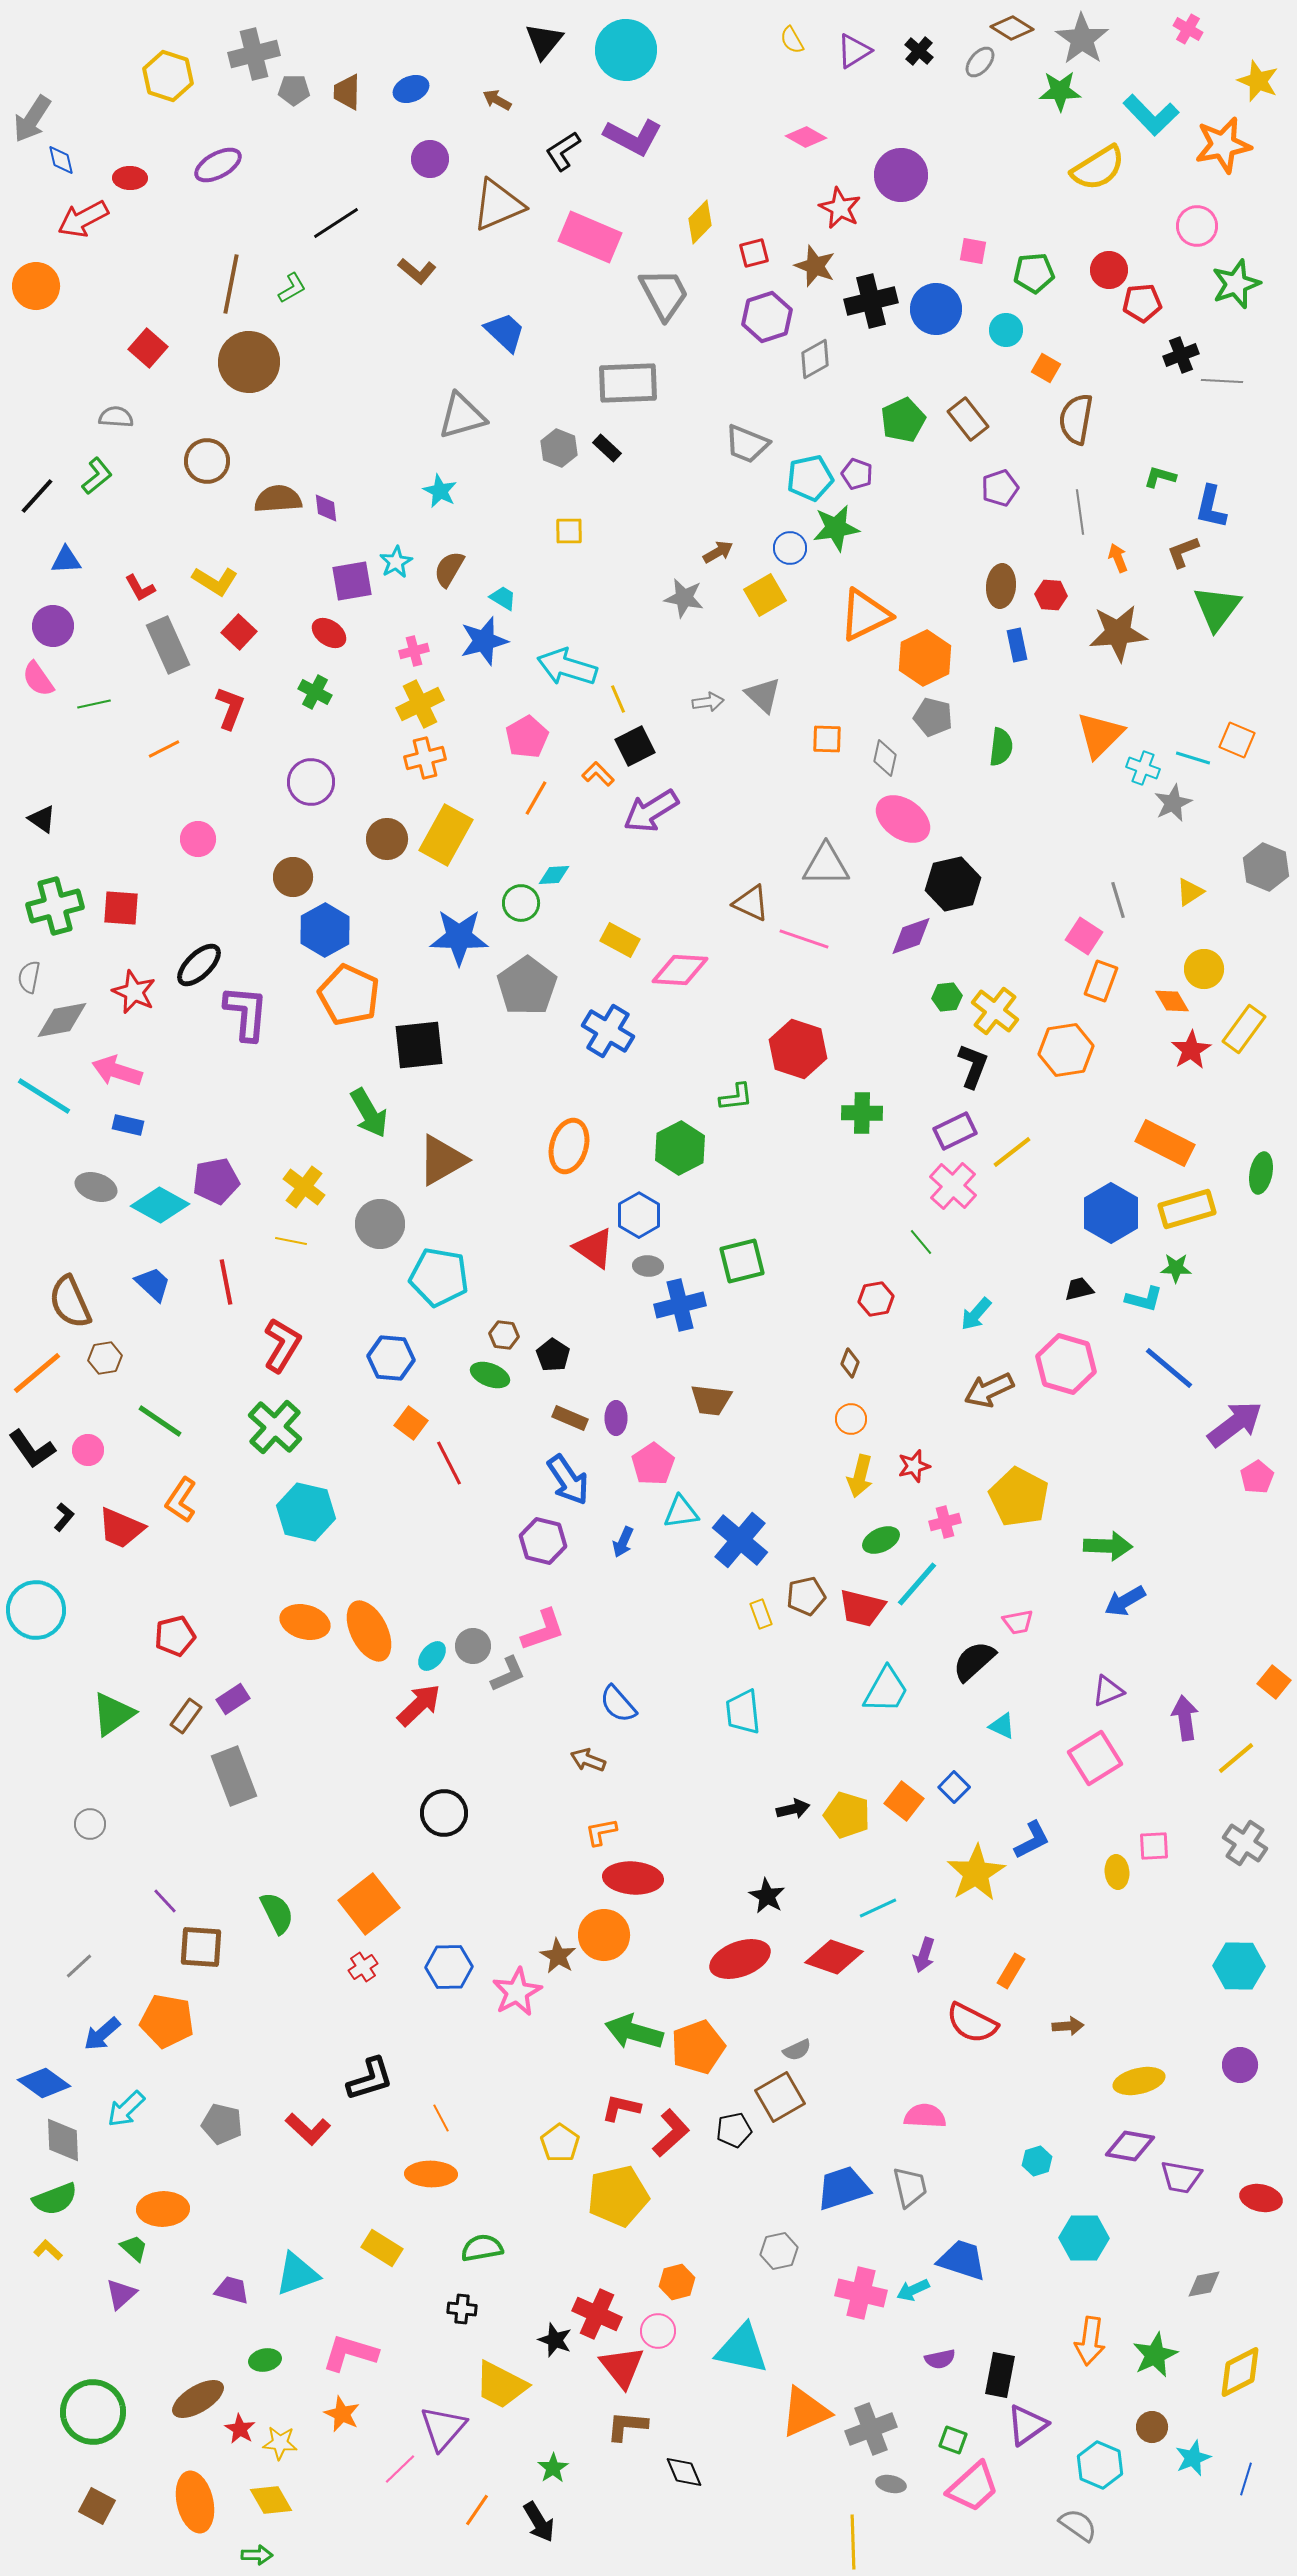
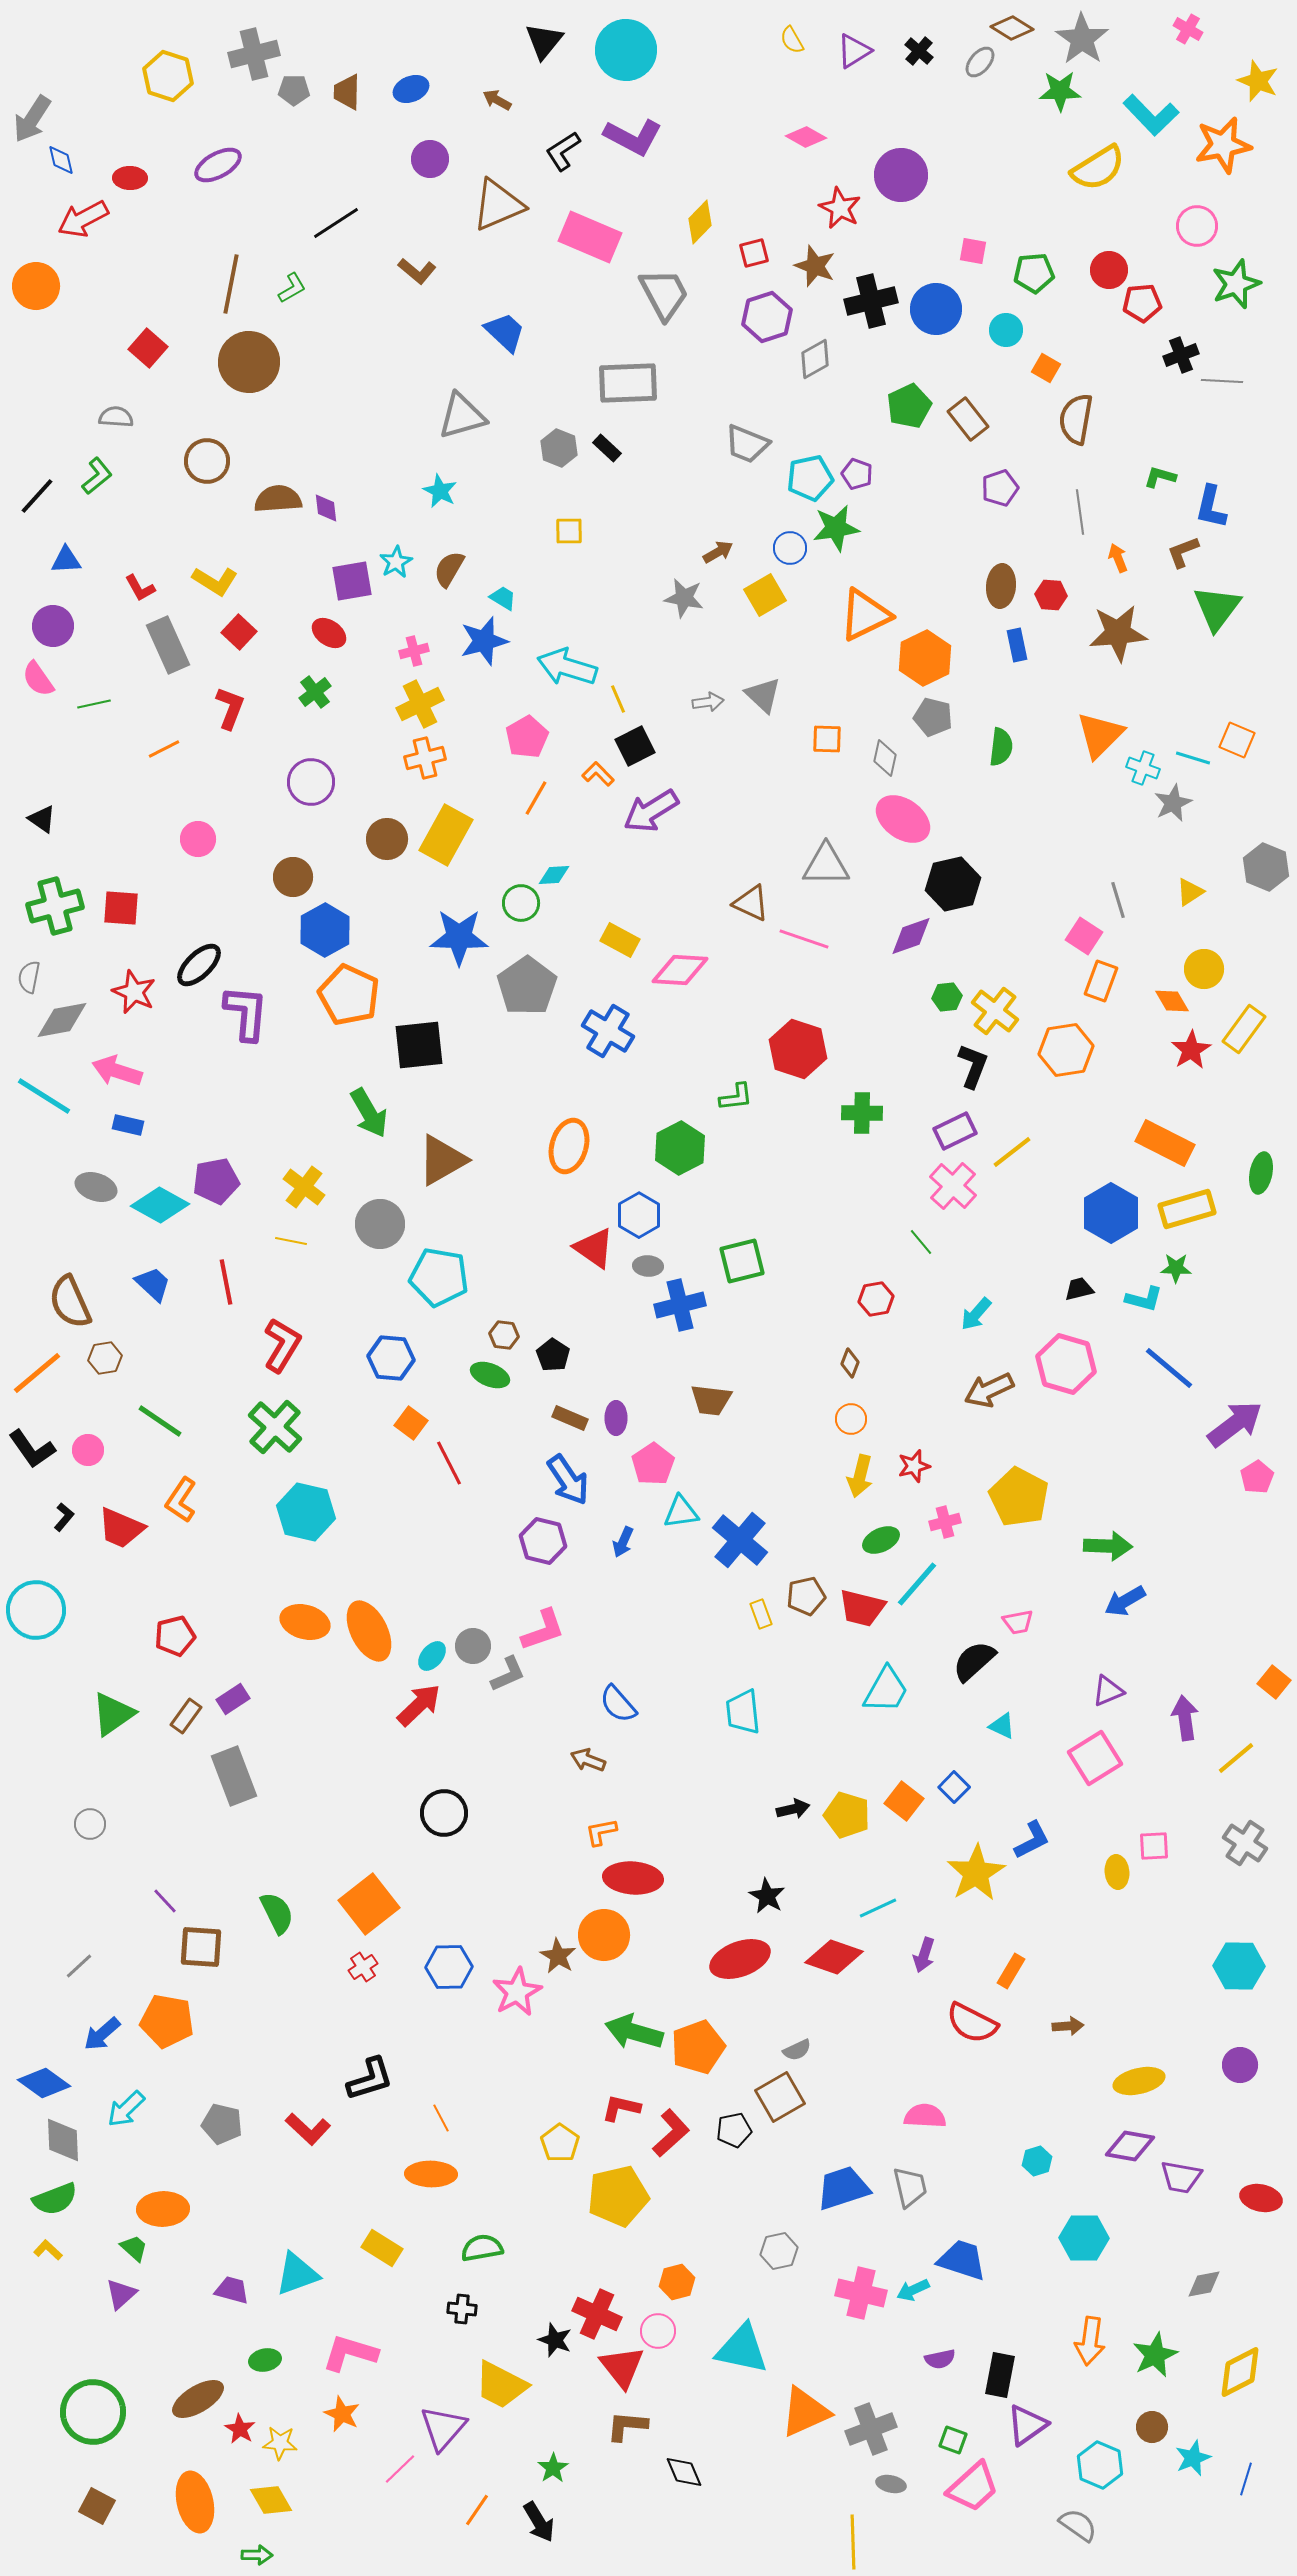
green pentagon at (903, 420): moved 6 px right, 14 px up
green cross at (315, 692): rotated 24 degrees clockwise
